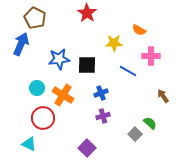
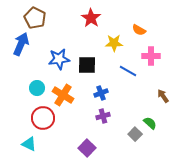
red star: moved 4 px right, 5 px down
